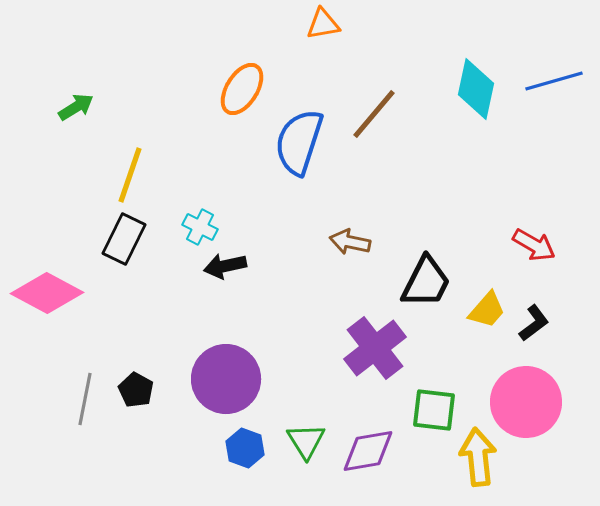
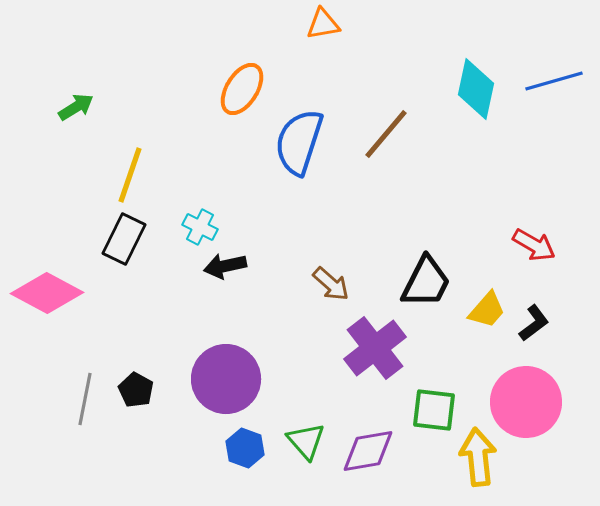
brown line: moved 12 px right, 20 px down
brown arrow: moved 19 px left, 42 px down; rotated 150 degrees counterclockwise
green triangle: rotated 9 degrees counterclockwise
